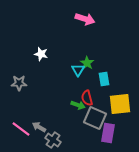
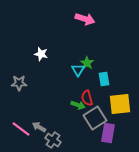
gray square: rotated 35 degrees clockwise
